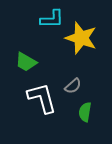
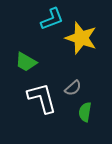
cyan L-shape: rotated 20 degrees counterclockwise
gray semicircle: moved 2 px down
